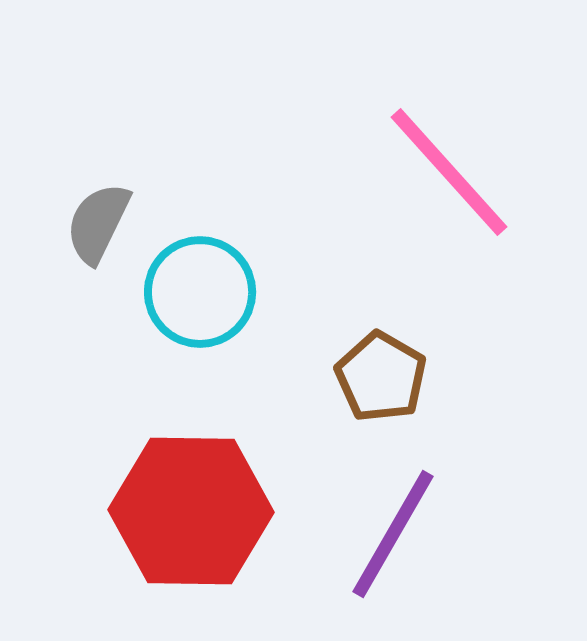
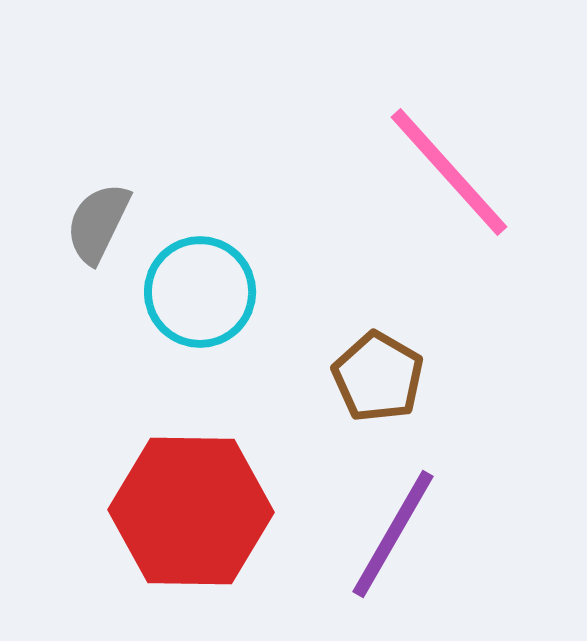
brown pentagon: moved 3 px left
